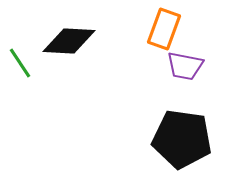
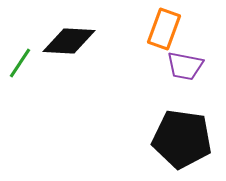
green line: rotated 68 degrees clockwise
